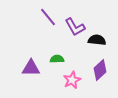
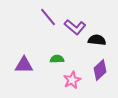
purple L-shape: rotated 20 degrees counterclockwise
purple triangle: moved 7 px left, 3 px up
